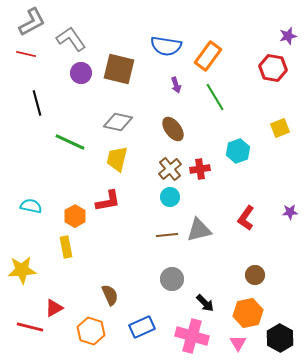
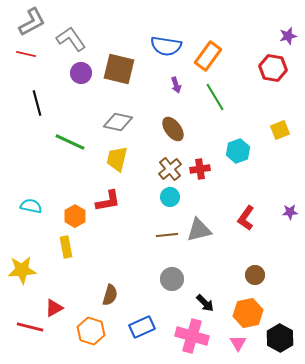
yellow square at (280, 128): moved 2 px down
brown semicircle at (110, 295): rotated 40 degrees clockwise
